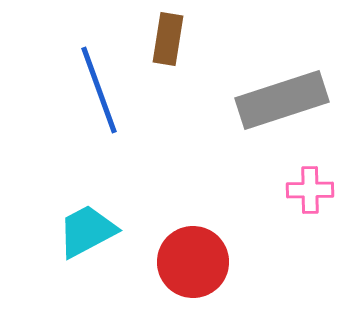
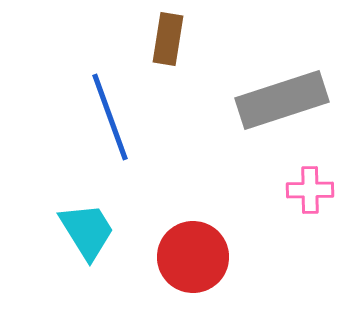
blue line: moved 11 px right, 27 px down
cyan trapezoid: rotated 86 degrees clockwise
red circle: moved 5 px up
